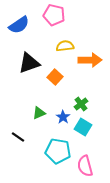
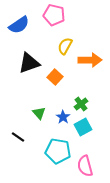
yellow semicircle: rotated 54 degrees counterclockwise
green triangle: rotated 48 degrees counterclockwise
cyan square: rotated 30 degrees clockwise
